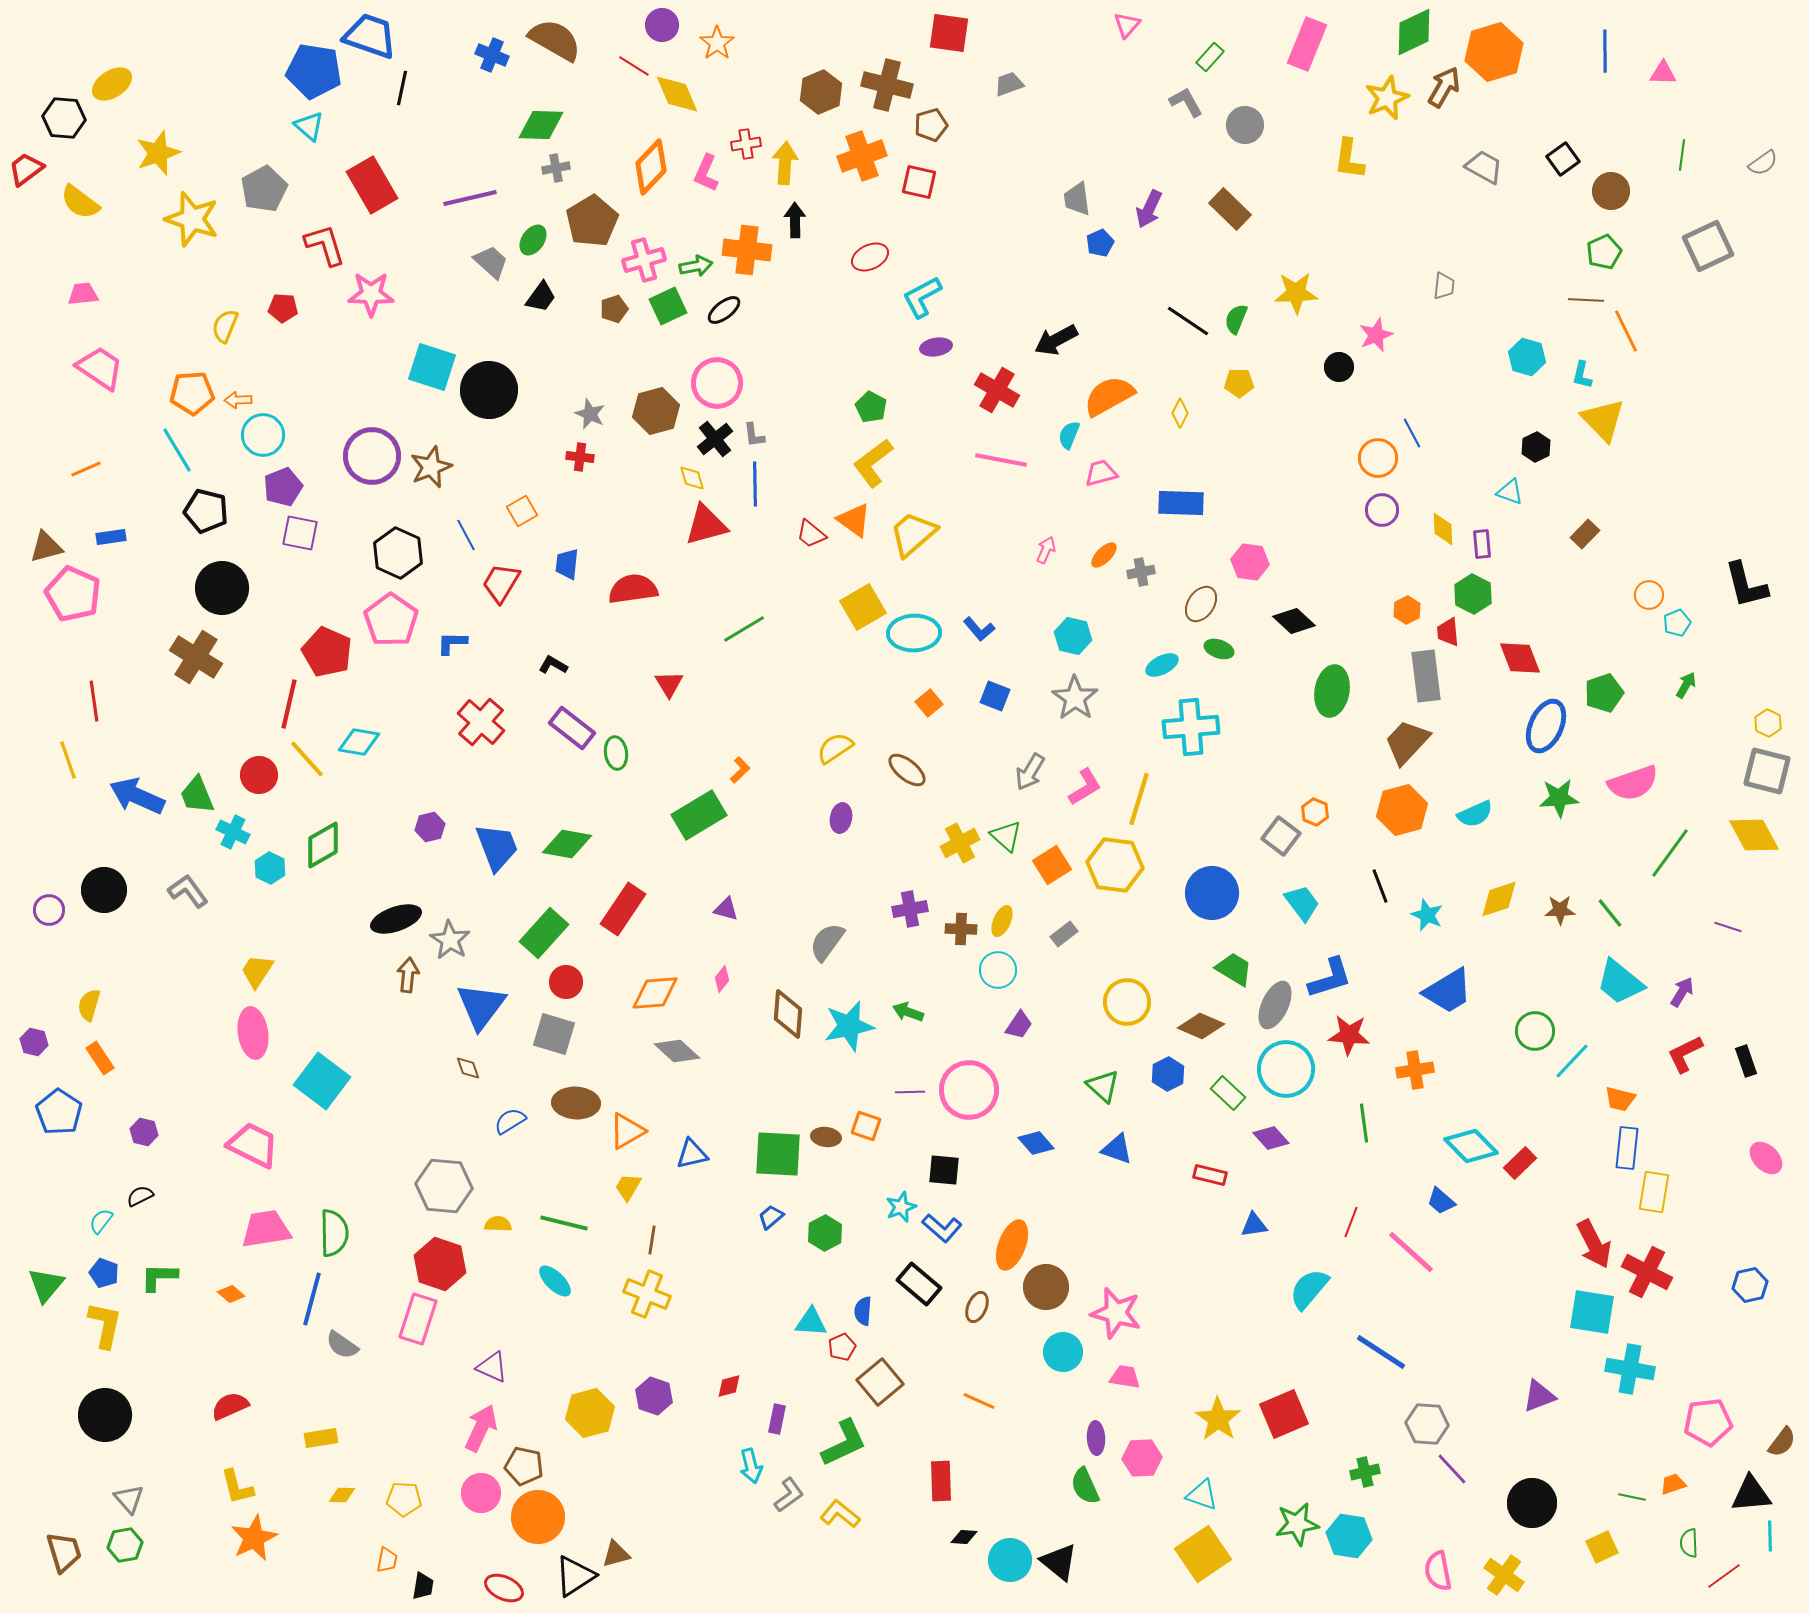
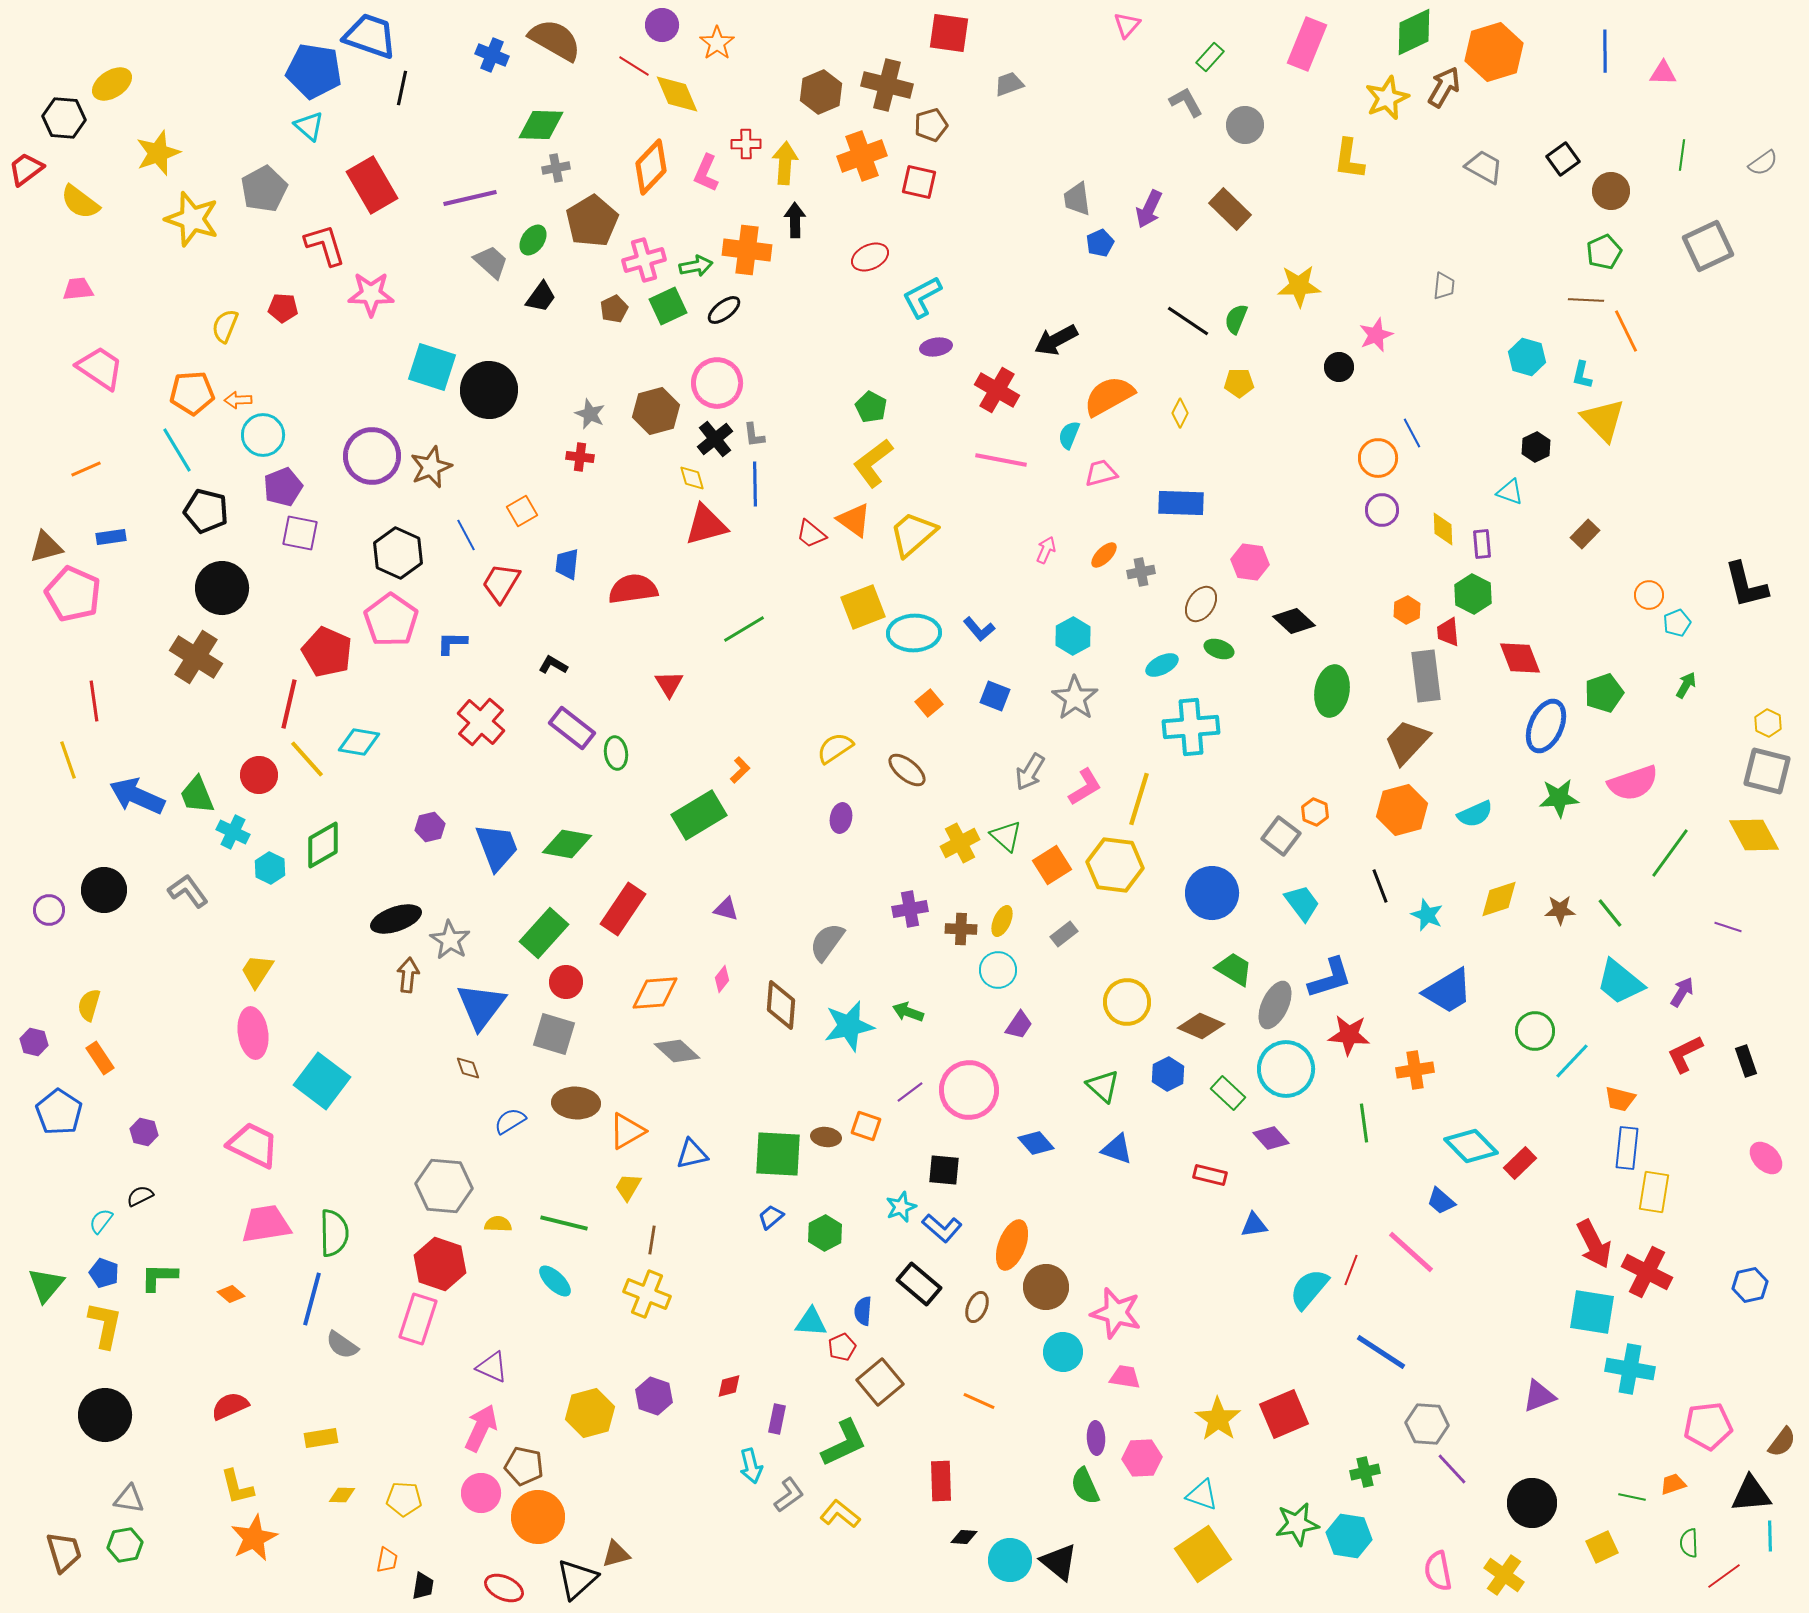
red cross at (746, 144): rotated 8 degrees clockwise
yellow star at (1296, 293): moved 3 px right, 7 px up
pink trapezoid at (83, 294): moved 5 px left, 5 px up
brown pentagon at (614, 309): rotated 8 degrees counterclockwise
yellow square at (863, 607): rotated 9 degrees clockwise
cyan hexagon at (1073, 636): rotated 18 degrees clockwise
brown diamond at (788, 1014): moved 7 px left, 9 px up
purple line at (910, 1092): rotated 36 degrees counterclockwise
red line at (1351, 1222): moved 48 px down
pink trapezoid at (266, 1229): moved 5 px up
pink pentagon at (1708, 1422): moved 4 px down
gray triangle at (129, 1499): rotated 40 degrees counterclockwise
black triangle at (575, 1576): moved 2 px right, 3 px down; rotated 9 degrees counterclockwise
